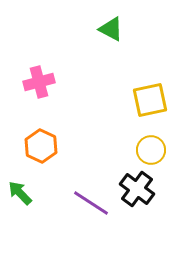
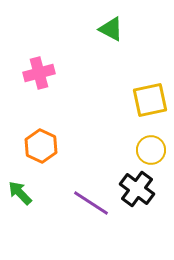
pink cross: moved 9 px up
